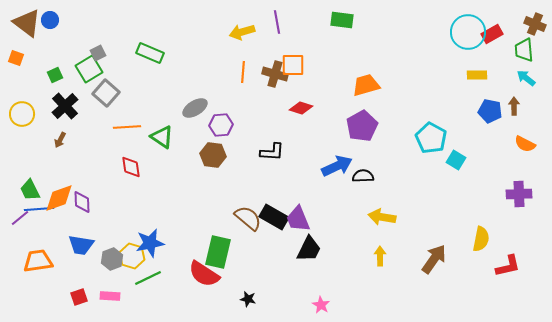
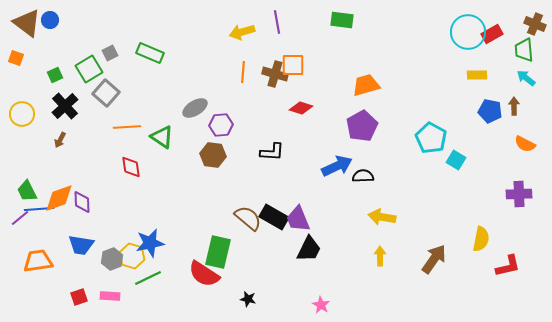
gray square at (98, 53): moved 12 px right
green trapezoid at (30, 190): moved 3 px left, 1 px down
